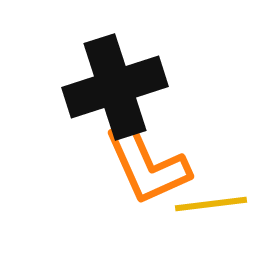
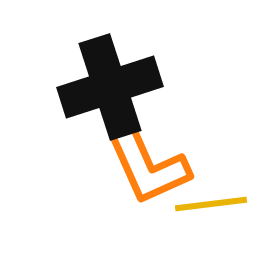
black cross: moved 5 px left
